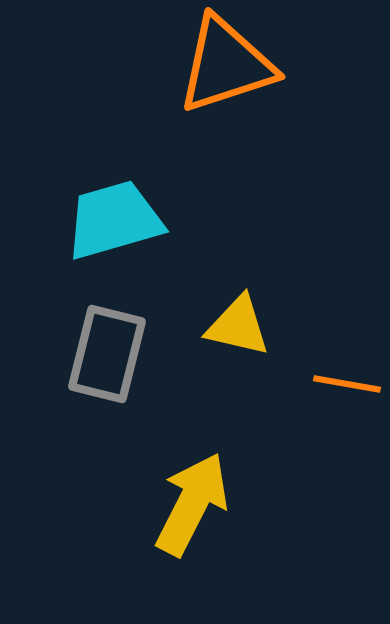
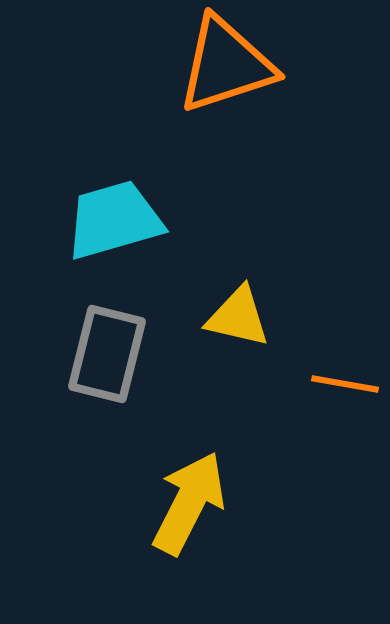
yellow triangle: moved 9 px up
orange line: moved 2 px left
yellow arrow: moved 3 px left, 1 px up
